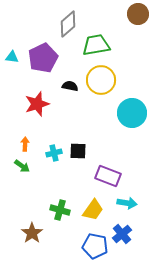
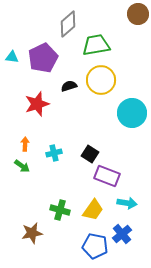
black semicircle: moved 1 px left; rotated 28 degrees counterclockwise
black square: moved 12 px right, 3 px down; rotated 30 degrees clockwise
purple rectangle: moved 1 px left
brown star: rotated 25 degrees clockwise
